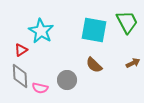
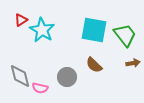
green trapezoid: moved 2 px left, 13 px down; rotated 10 degrees counterclockwise
cyan star: moved 1 px right, 1 px up
red triangle: moved 30 px up
brown arrow: rotated 16 degrees clockwise
gray diamond: rotated 10 degrees counterclockwise
gray circle: moved 3 px up
